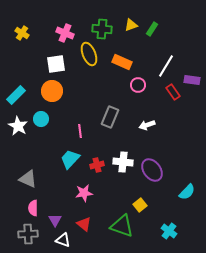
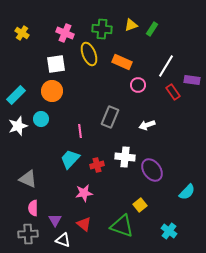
white star: rotated 24 degrees clockwise
white cross: moved 2 px right, 5 px up
